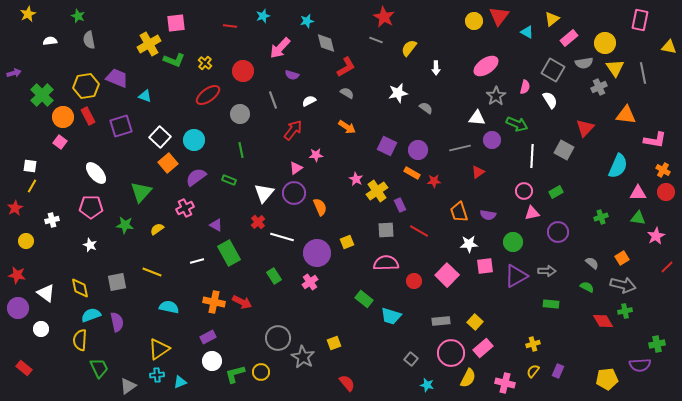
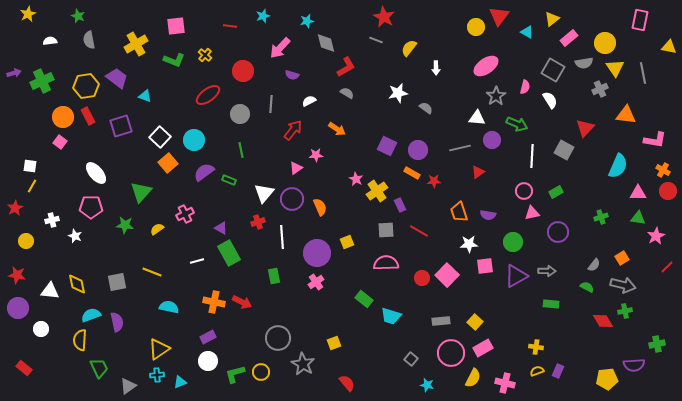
yellow circle at (474, 21): moved 2 px right, 6 px down
pink square at (176, 23): moved 3 px down
yellow cross at (149, 44): moved 13 px left
yellow cross at (205, 63): moved 8 px up
purple trapezoid at (117, 78): rotated 15 degrees clockwise
gray cross at (599, 87): moved 1 px right, 2 px down
green cross at (42, 95): moved 14 px up; rotated 20 degrees clockwise
gray line at (273, 100): moved 2 px left, 4 px down; rotated 24 degrees clockwise
orange arrow at (347, 127): moved 10 px left, 2 px down
purple semicircle at (196, 177): moved 8 px right, 5 px up
red circle at (666, 192): moved 2 px right, 1 px up
purple circle at (294, 193): moved 2 px left, 6 px down
pink cross at (185, 208): moved 6 px down
red cross at (258, 222): rotated 24 degrees clockwise
purple triangle at (216, 225): moved 5 px right, 3 px down
white line at (282, 237): rotated 70 degrees clockwise
white star at (90, 245): moved 15 px left, 9 px up
gray semicircle at (592, 263): moved 2 px right, 2 px down; rotated 88 degrees clockwise
green rectangle at (274, 276): rotated 21 degrees clockwise
red circle at (414, 281): moved 8 px right, 3 px up
pink cross at (310, 282): moved 6 px right
yellow diamond at (80, 288): moved 3 px left, 4 px up
white triangle at (46, 293): moved 4 px right, 2 px up; rotated 30 degrees counterclockwise
yellow cross at (533, 344): moved 3 px right, 3 px down; rotated 24 degrees clockwise
pink rectangle at (483, 348): rotated 12 degrees clockwise
gray star at (303, 357): moved 7 px down
white circle at (212, 361): moved 4 px left
purple semicircle at (640, 365): moved 6 px left
yellow semicircle at (533, 371): moved 4 px right; rotated 32 degrees clockwise
yellow semicircle at (468, 378): moved 5 px right
